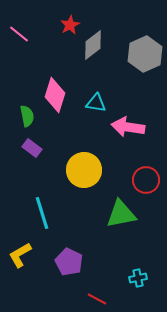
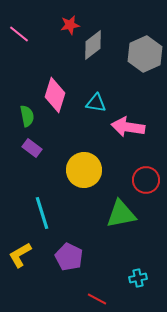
red star: rotated 18 degrees clockwise
purple pentagon: moved 5 px up
